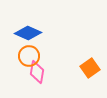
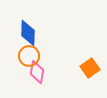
blue diamond: rotated 68 degrees clockwise
